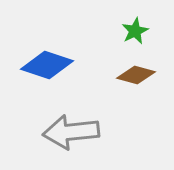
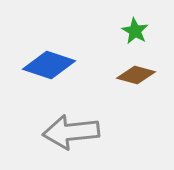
green star: rotated 16 degrees counterclockwise
blue diamond: moved 2 px right
